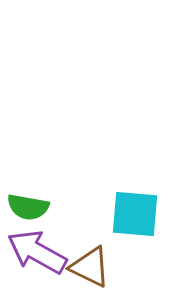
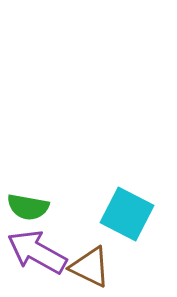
cyan square: moved 8 px left; rotated 22 degrees clockwise
